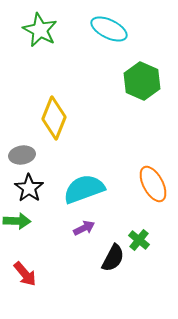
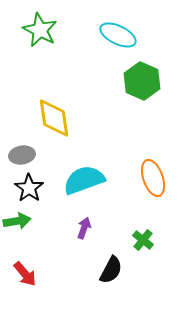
cyan ellipse: moved 9 px right, 6 px down
yellow diamond: rotated 30 degrees counterclockwise
orange ellipse: moved 6 px up; rotated 9 degrees clockwise
cyan semicircle: moved 9 px up
green arrow: rotated 12 degrees counterclockwise
purple arrow: rotated 45 degrees counterclockwise
green cross: moved 4 px right
black semicircle: moved 2 px left, 12 px down
